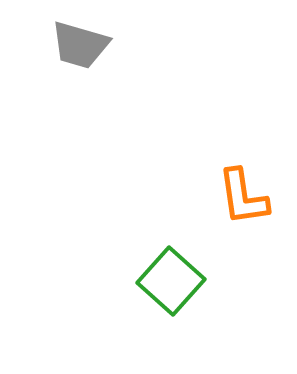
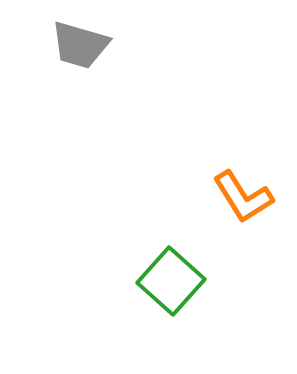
orange L-shape: rotated 24 degrees counterclockwise
